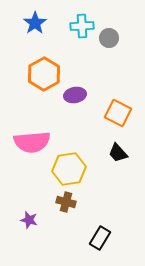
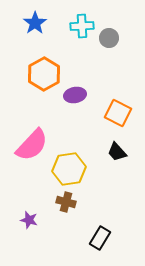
pink semicircle: moved 3 px down; rotated 42 degrees counterclockwise
black trapezoid: moved 1 px left, 1 px up
